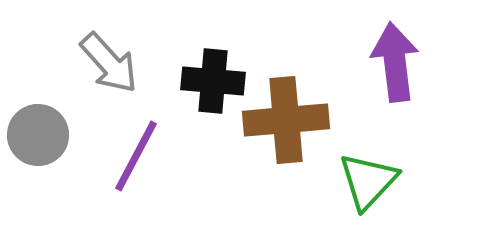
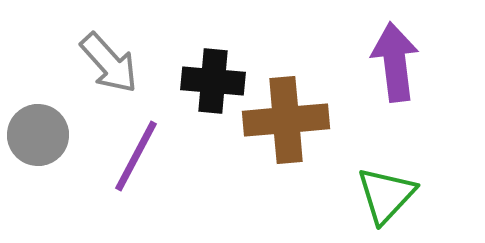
green triangle: moved 18 px right, 14 px down
